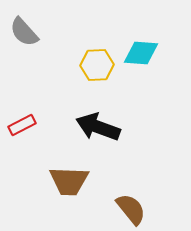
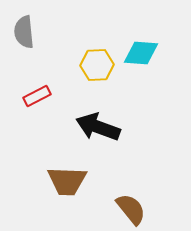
gray semicircle: rotated 36 degrees clockwise
red rectangle: moved 15 px right, 29 px up
brown trapezoid: moved 2 px left
